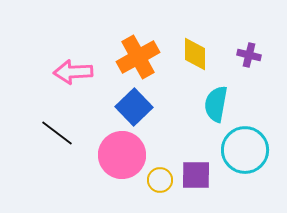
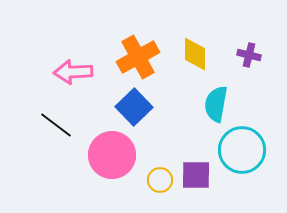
black line: moved 1 px left, 8 px up
cyan circle: moved 3 px left
pink circle: moved 10 px left
